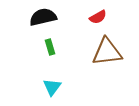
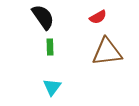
black semicircle: rotated 68 degrees clockwise
green rectangle: rotated 14 degrees clockwise
